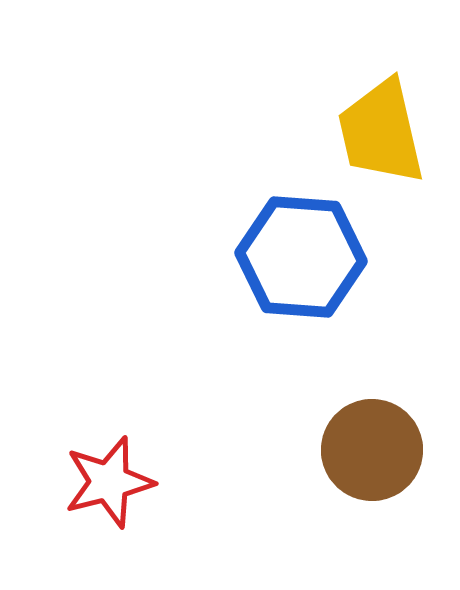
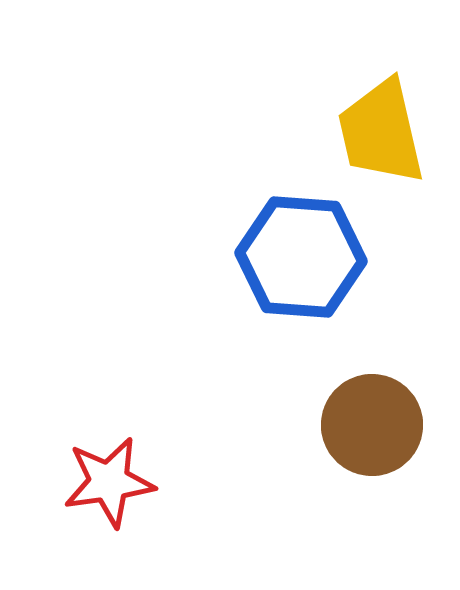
brown circle: moved 25 px up
red star: rotated 6 degrees clockwise
